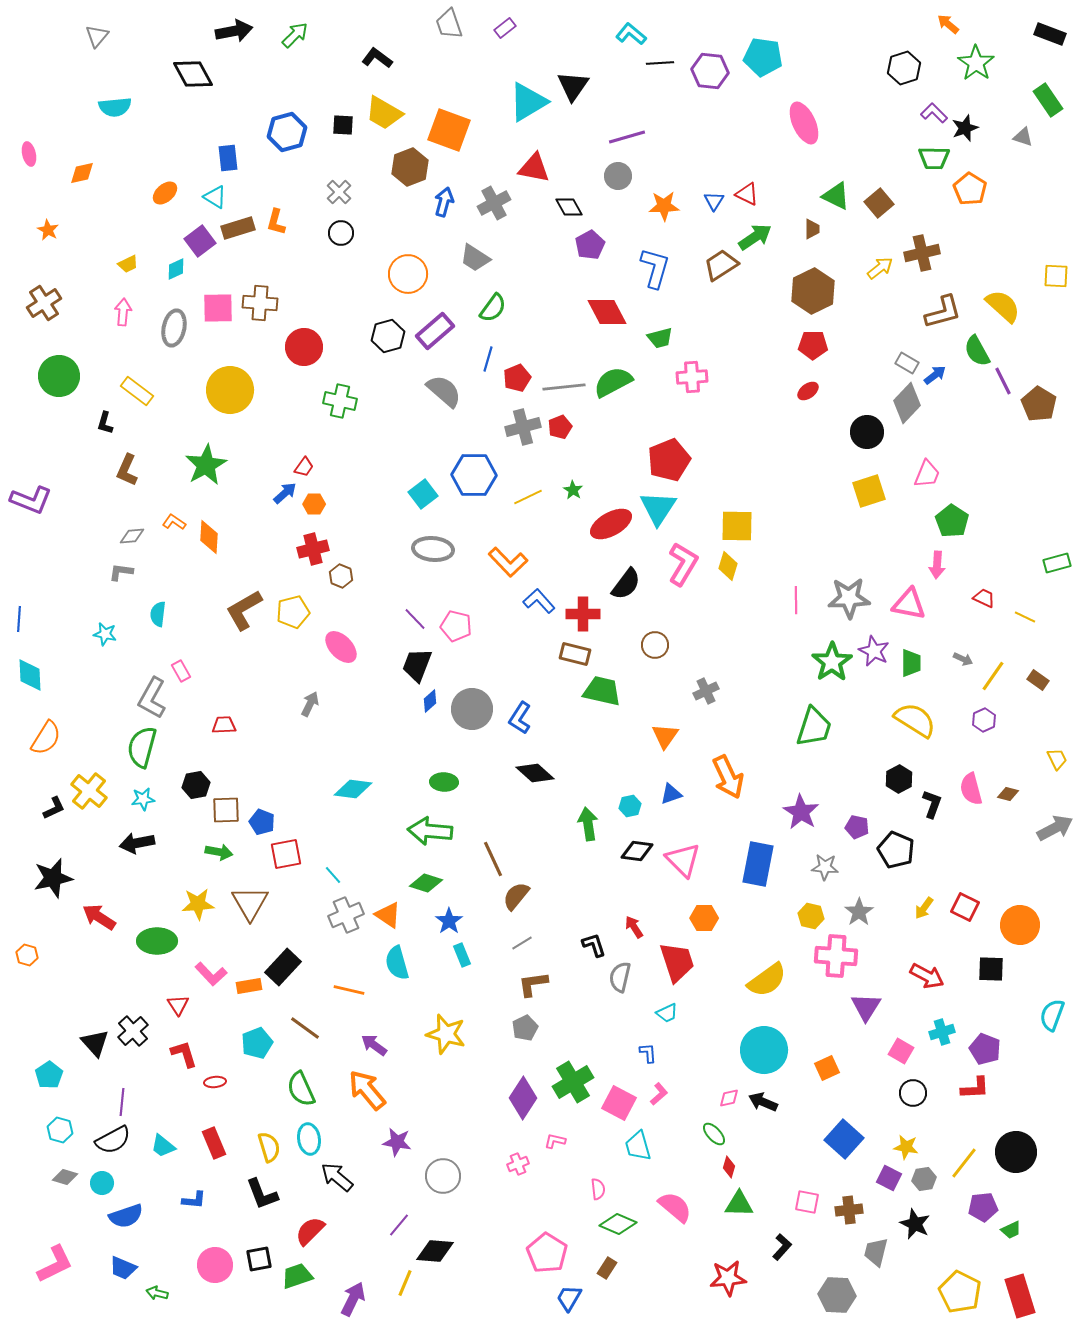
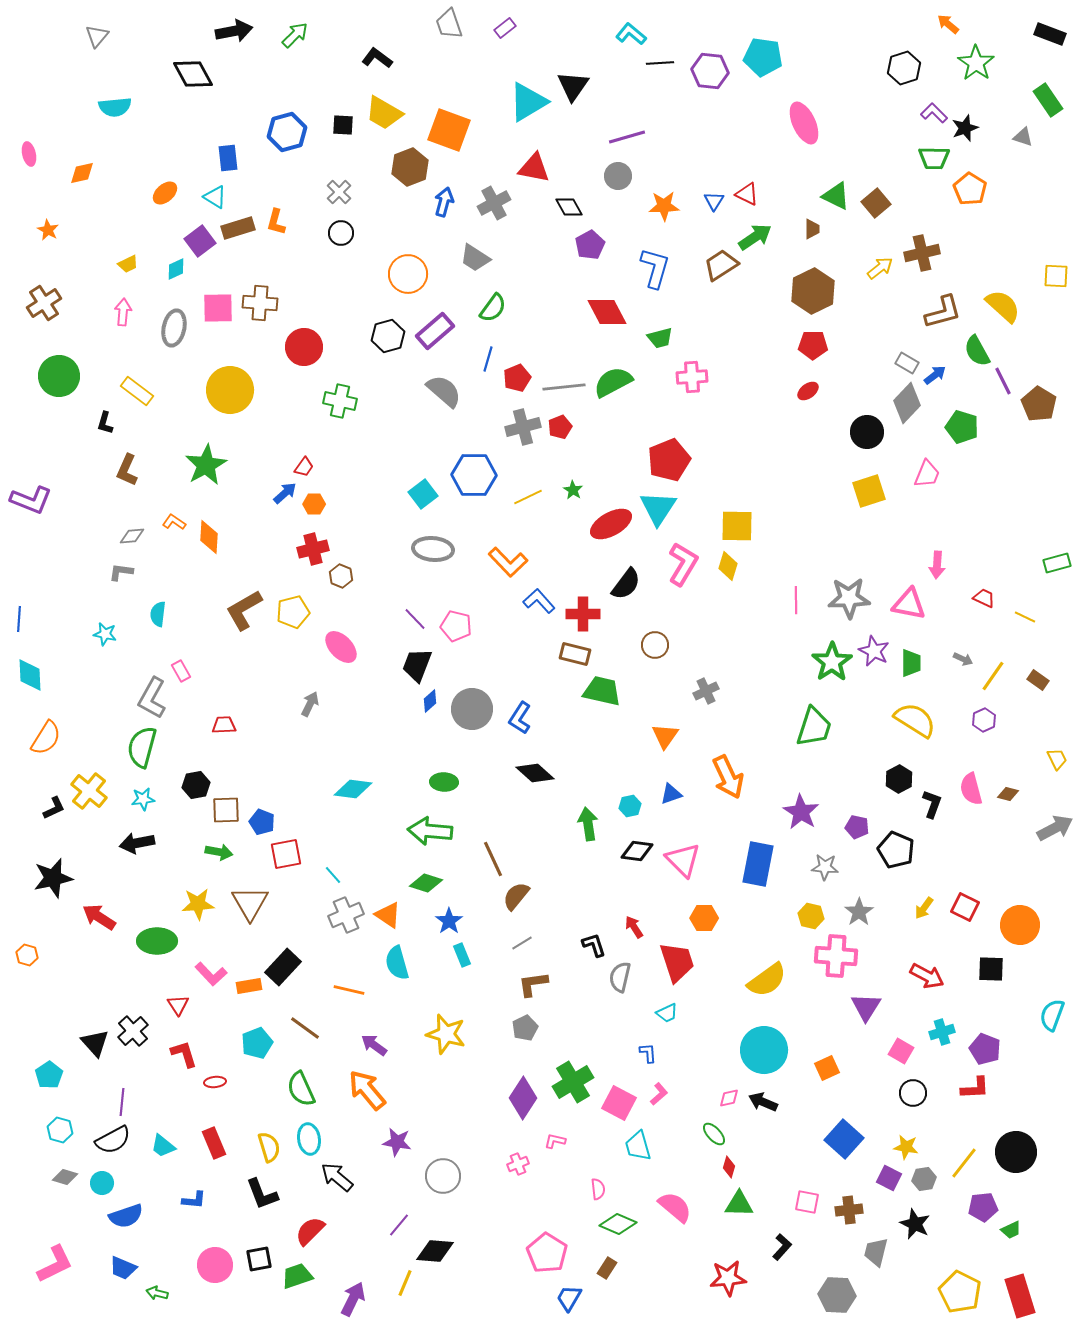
brown square at (879, 203): moved 3 px left
green pentagon at (952, 521): moved 10 px right, 94 px up; rotated 16 degrees counterclockwise
